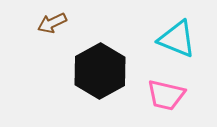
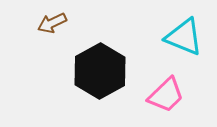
cyan triangle: moved 7 px right, 2 px up
pink trapezoid: rotated 57 degrees counterclockwise
